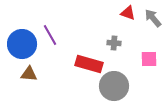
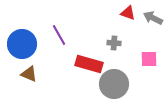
gray arrow: rotated 24 degrees counterclockwise
purple line: moved 9 px right
brown triangle: rotated 18 degrees clockwise
gray circle: moved 2 px up
